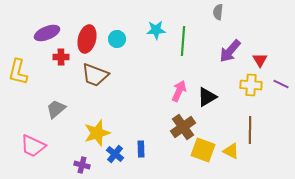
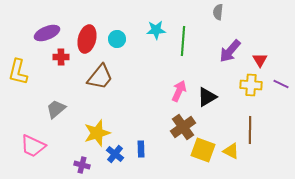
brown trapezoid: moved 5 px right, 2 px down; rotated 72 degrees counterclockwise
